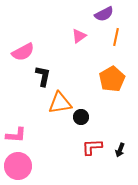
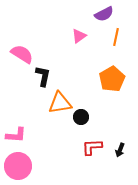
pink semicircle: moved 1 px left, 2 px down; rotated 120 degrees counterclockwise
